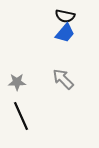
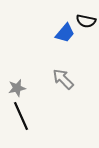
black semicircle: moved 21 px right, 5 px down
gray star: moved 6 px down; rotated 12 degrees counterclockwise
